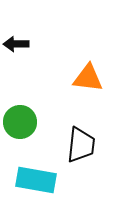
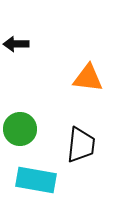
green circle: moved 7 px down
